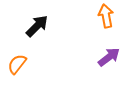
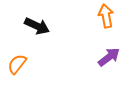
black arrow: rotated 70 degrees clockwise
